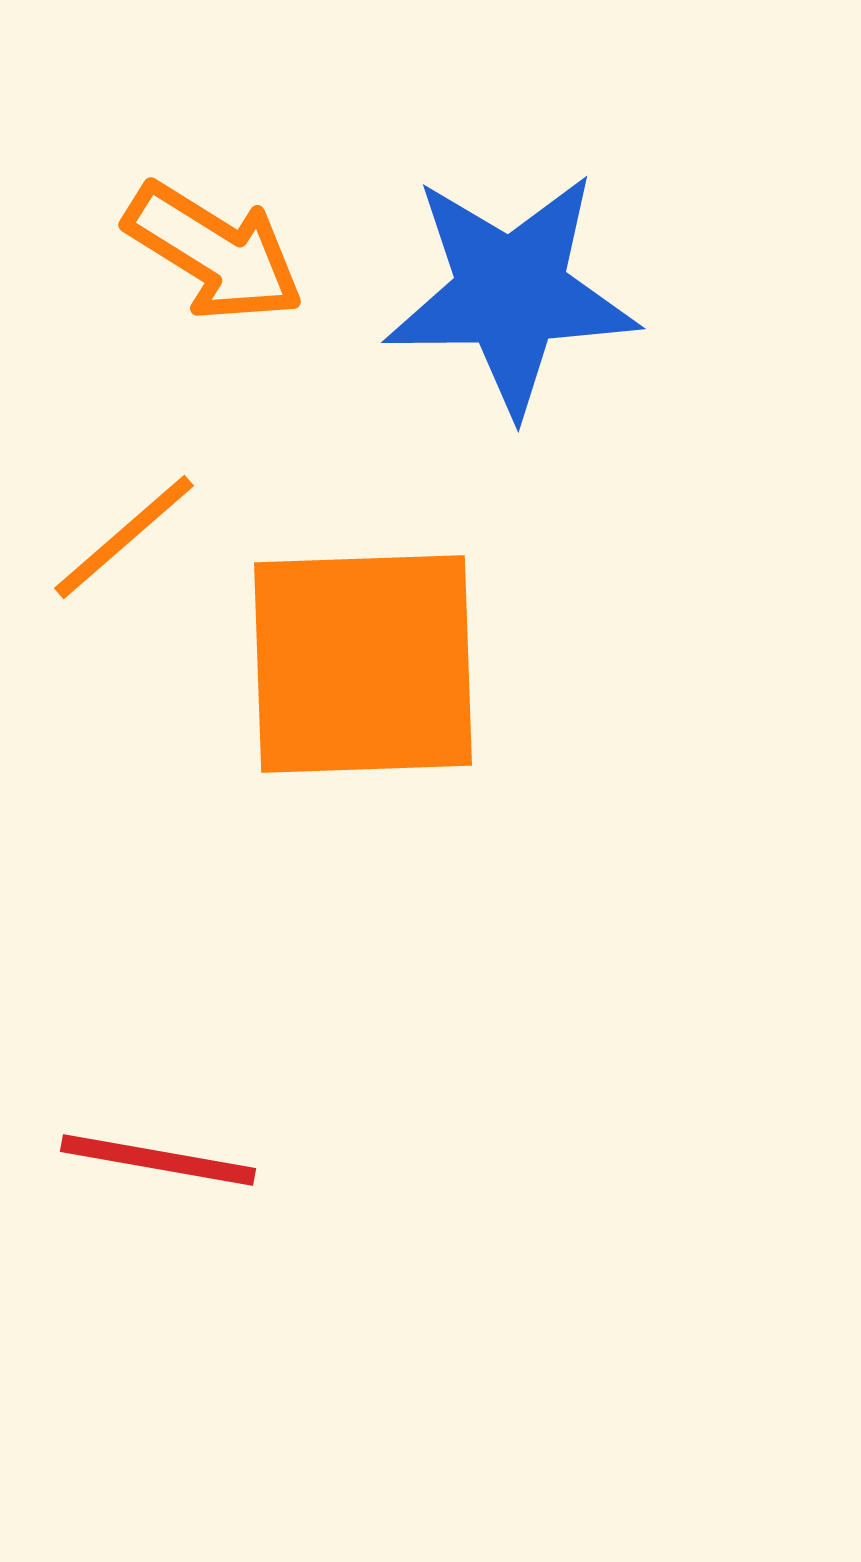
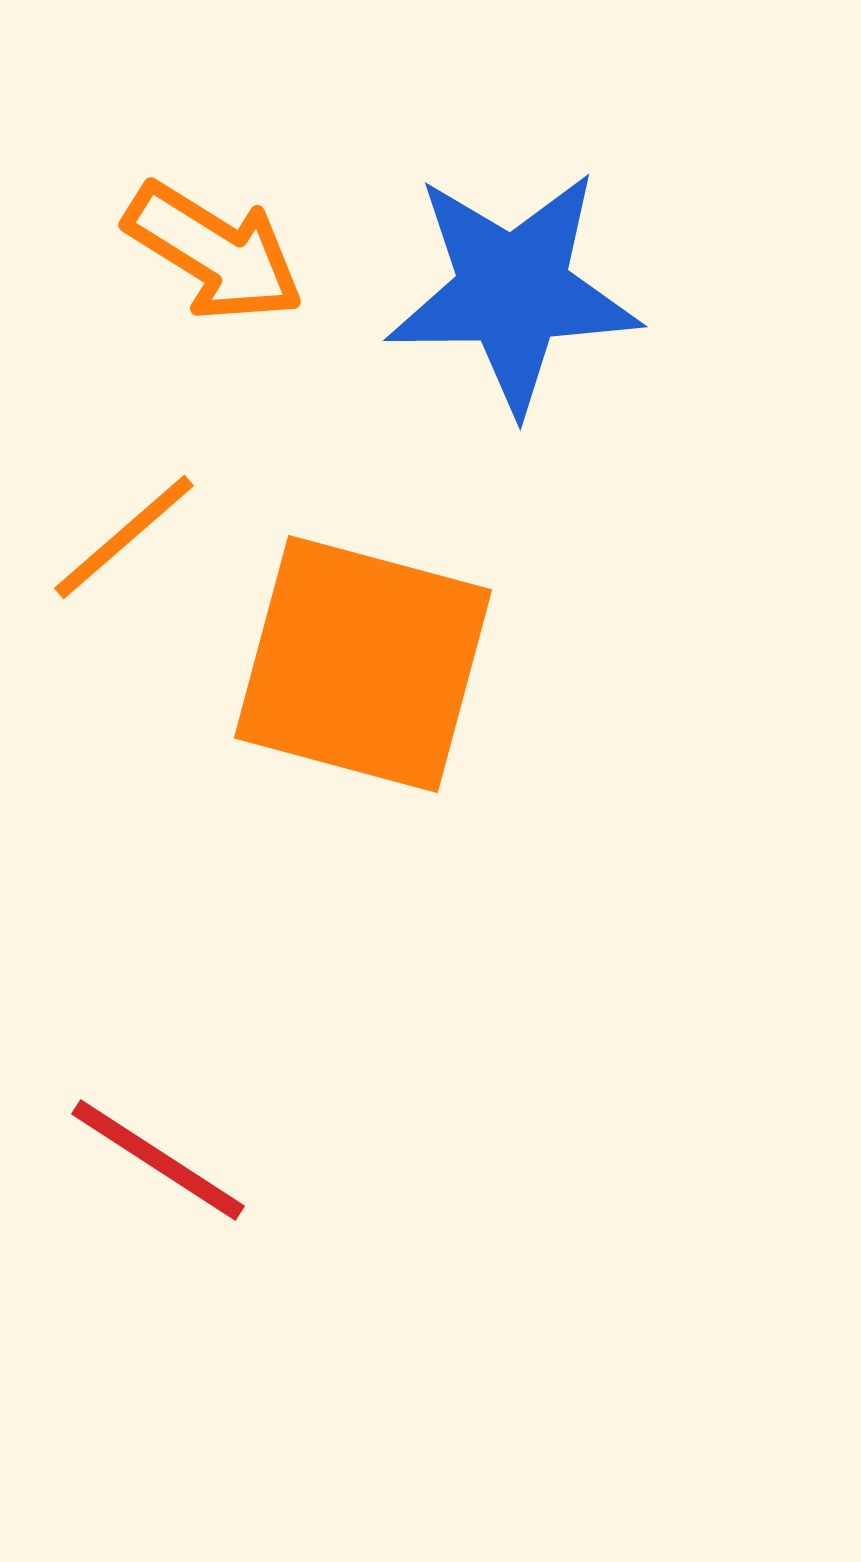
blue star: moved 2 px right, 2 px up
orange square: rotated 17 degrees clockwise
red line: rotated 23 degrees clockwise
